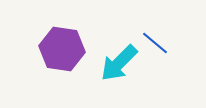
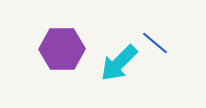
purple hexagon: rotated 9 degrees counterclockwise
